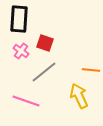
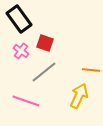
black rectangle: rotated 40 degrees counterclockwise
yellow arrow: rotated 50 degrees clockwise
